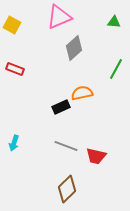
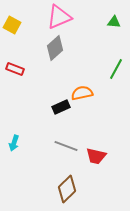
gray diamond: moved 19 px left
